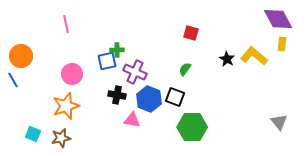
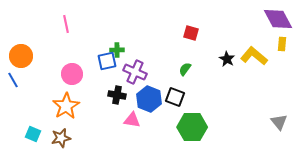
orange star: rotated 12 degrees counterclockwise
